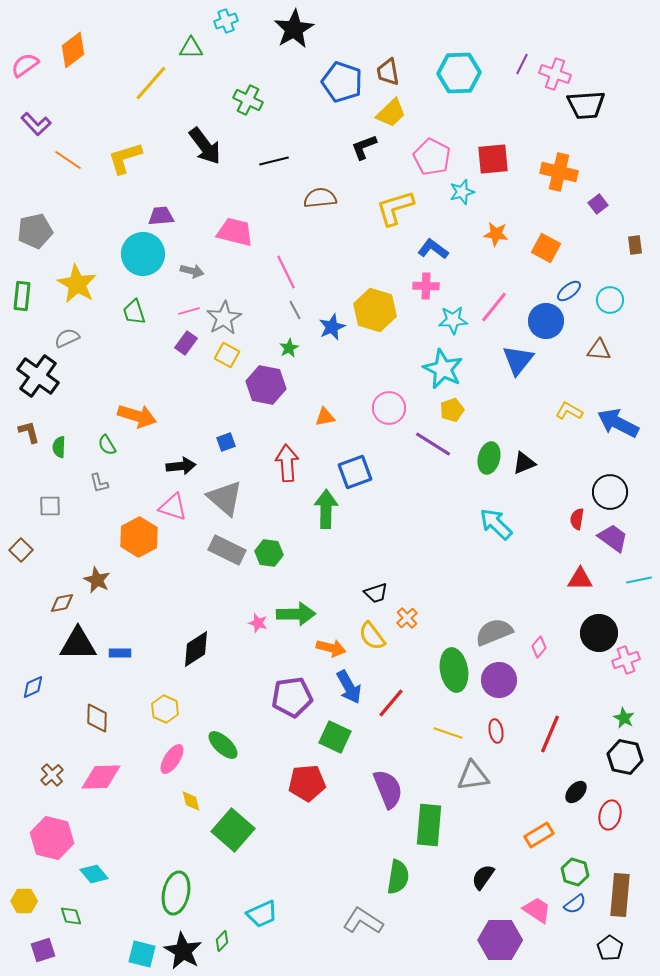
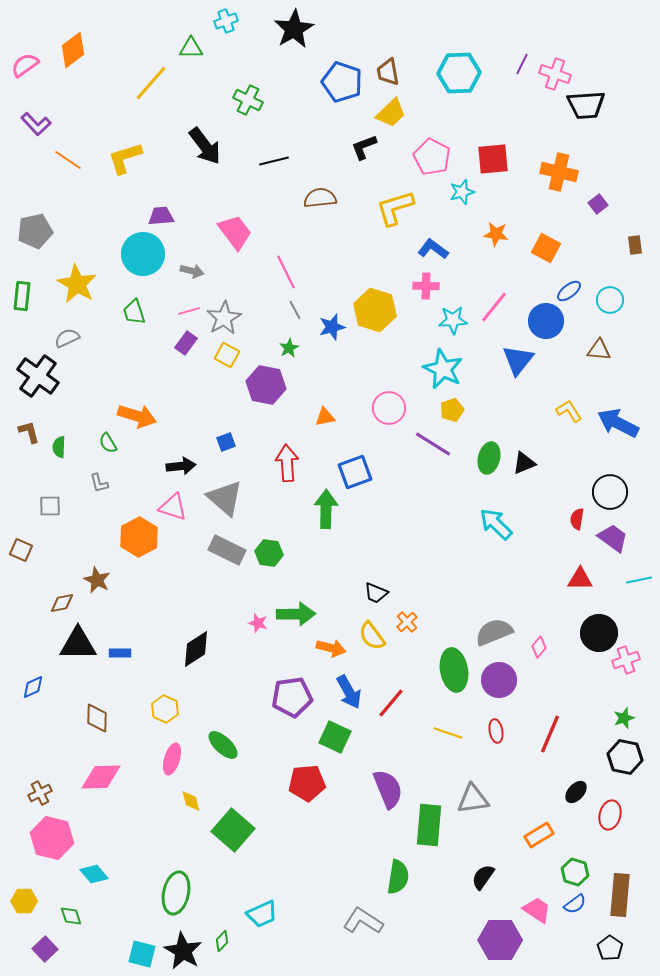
pink trapezoid at (235, 232): rotated 39 degrees clockwise
blue star at (332, 327): rotated 8 degrees clockwise
yellow L-shape at (569, 411): rotated 28 degrees clockwise
green semicircle at (107, 445): moved 1 px right, 2 px up
brown square at (21, 550): rotated 20 degrees counterclockwise
black trapezoid at (376, 593): rotated 40 degrees clockwise
orange cross at (407, 618): moved 4 px down
blue arrow at (349, 687): moved 5 px down
green star at (624, 718): rotated 25 degrees clockwise
pink ellipse at (172, 759): rotated 16 degrees counterclockwise
brown cross at (52, 775): moved 12 px left, 18 px down; rotated 15 degrees clockwise
gray triangle at (473, 776): moved 23 px down
purple square at (43, 950): moved 2 px right, 1 px up; rotated 25 degrees counterclockwise
